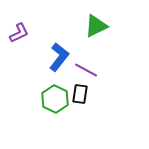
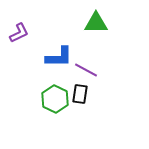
green triangle: moved 3 px up; rotated 25 degrees clockwise
blue L-shape: rotated 52 degrees clockwise
